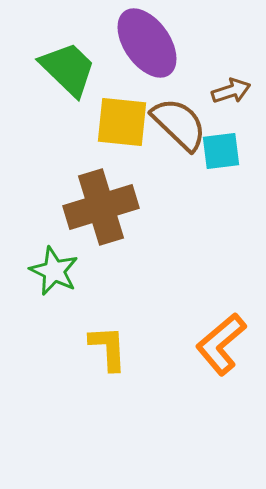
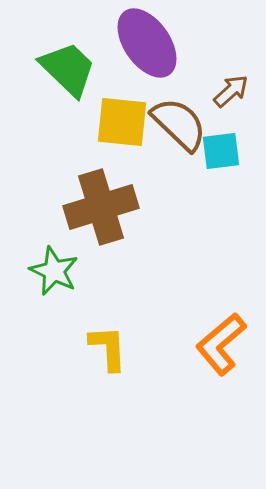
brown arrow: rotated 24 degrees counterclockwise
